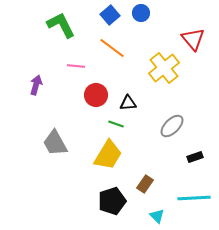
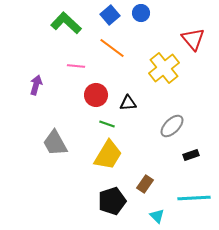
green L-shape: moved 5 px right, 2 px up; rotated 20 degrees counterclockwise
green line: moved 9 px left
black rectangle: moved 4 px left, 2 px up
